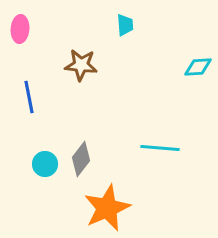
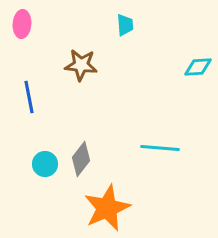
pink ellipse: moved 2 px right, 5 px up
